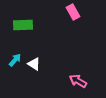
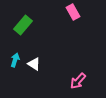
green rectangle: rotated 48 degrees counterclockwise
cyan arrow: rotated 24 degrees counterclockwise
pink arrow: rotated 78 degrees counterclockwise
